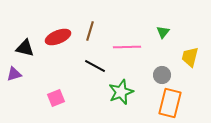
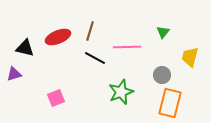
black line: moved 8 px up
